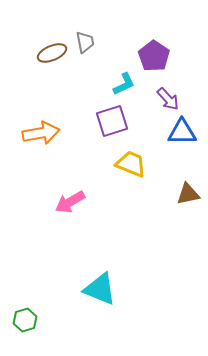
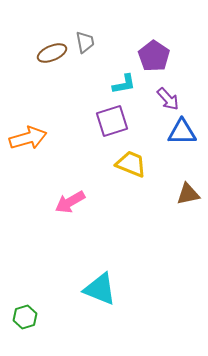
cyan L-shape: rotated 15 degrees clockwise
orange arrow: moved 13 px left, 5 px down; rotated 6 degrees counterclockwise
green hexagon: moved 3 px up
